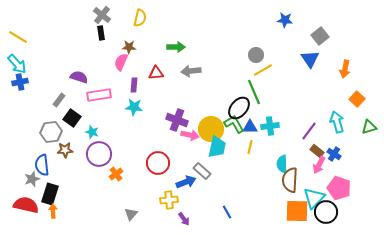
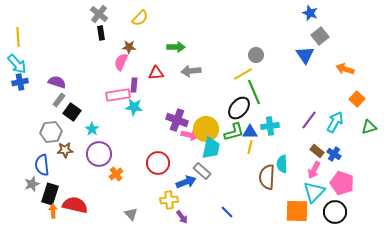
gray cross at (102, 15): moved 3 px left, 1 px up
yellow semicircle at (140, 18): rotated 30 degrees clockwise
blue star at (285, 20): moved 25 px right, 7 px up; rotated 14 degrees clockwise
yellow line at (18, 37): rotated 54 degrees clockwise
blue triangle at (310, 59): moved 5 px left, 4 px up
orange arrow at (345, 69): rotated 96 degrees clockwise
yellow line at (263, 70): moved 20 px left, 4 px down
purple semicircle at (79, 77): moved 22 px left, 5 px down
pink rectangle at (99, 95): moved 19 px right
black square at (72, 118): moved 6 px up
cyan arrow at (337, 122): moved 2 px left; rotated 45 degrees clockwise
green L-shape at (234, 124): moved 8 px down; rotated 105 degrees clockwise
blue triangle at (250, 127): moved 5 px down
yellow circle at (211, 129): moved 5 px left
purple line at (309, 131): moved 11 px up
cyan star at (92, 132): moved 3 px up; rotated 16 degrees clockwise
cyan trapezoid at (217, 147): moved 6 px left, 1 px down
pink arrow at (319, 165): moved 5 px left, 5 px down
gray star at (32, 179): moved 5 px down
brown semicircle at (290, 180): moved 23 px left, 3 px up
pink pentagon at (339, 188): moved 3 px right, 5 px up
cyan triangle at (314, 198): moved 6 px up
red semicircle at (26, 205): moved 49 px right
blue line at (227, 212): rotated 16 degrees counterclockwise
black circle at (326, 212): moved 9 px right
gray triangle at (131, 214): rotated 24 degrees counterclockwise
purple arrow at (184, 219): moved 2 px left, 2 px up
